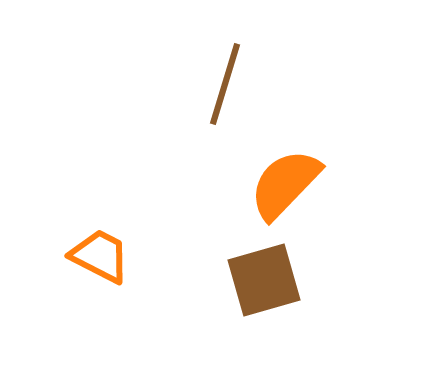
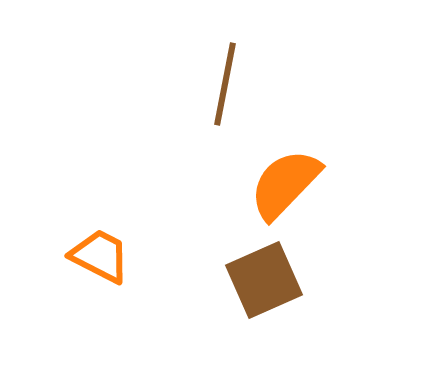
brown line: rotated 6 degrees counterclockwise
brown square: rotated 8 degrees counterclockwise
